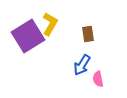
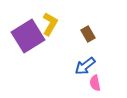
brown rectangle: rotated 21 degrees counterclockwise
blue arrow: moved 3 px right, 1 px down; rotated 20 degrees clockwise
pink semicircle: moved 3 px left, 4 px down
